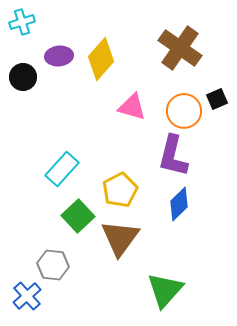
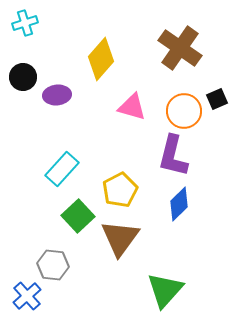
cyan cross: moved 3 px right, 1 px down
purple ellipse: moved 2 px left, 39 px down
